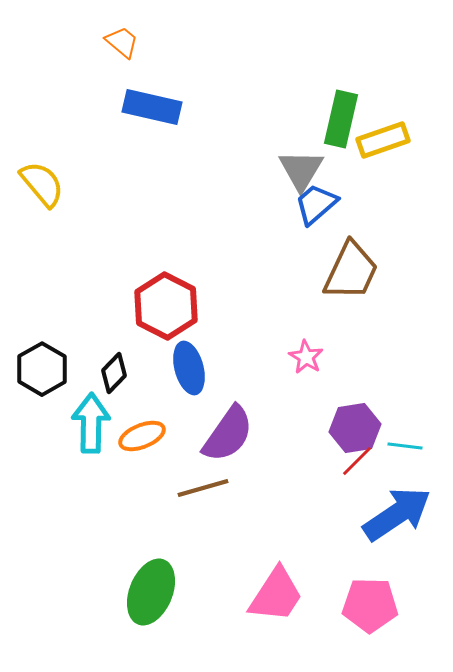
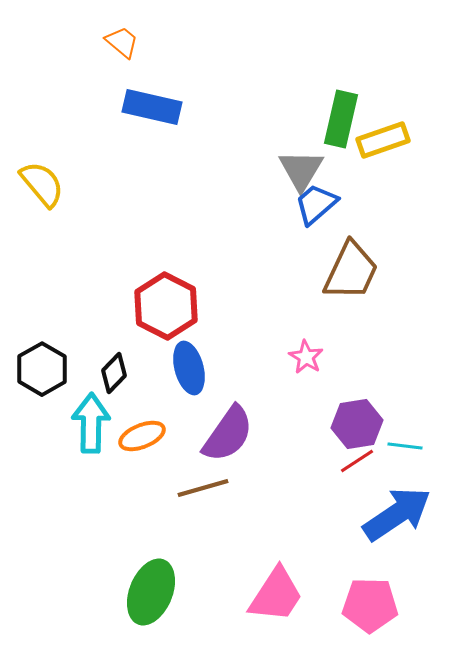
purple hexagon: moved 2 px right, 4 px up
red line: rotated 12 degrees clockwise
